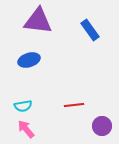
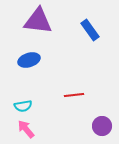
red line: moved 10 px up
